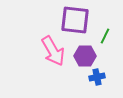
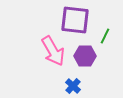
blue cross: moved 24 px left, 9 px down; rotated 35 degrees counterclockwise
